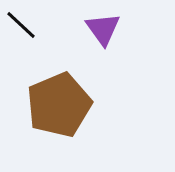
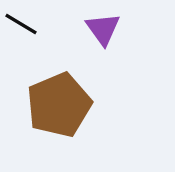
black line: moved 1 px up; rotated 12 degrees counterclockwise
